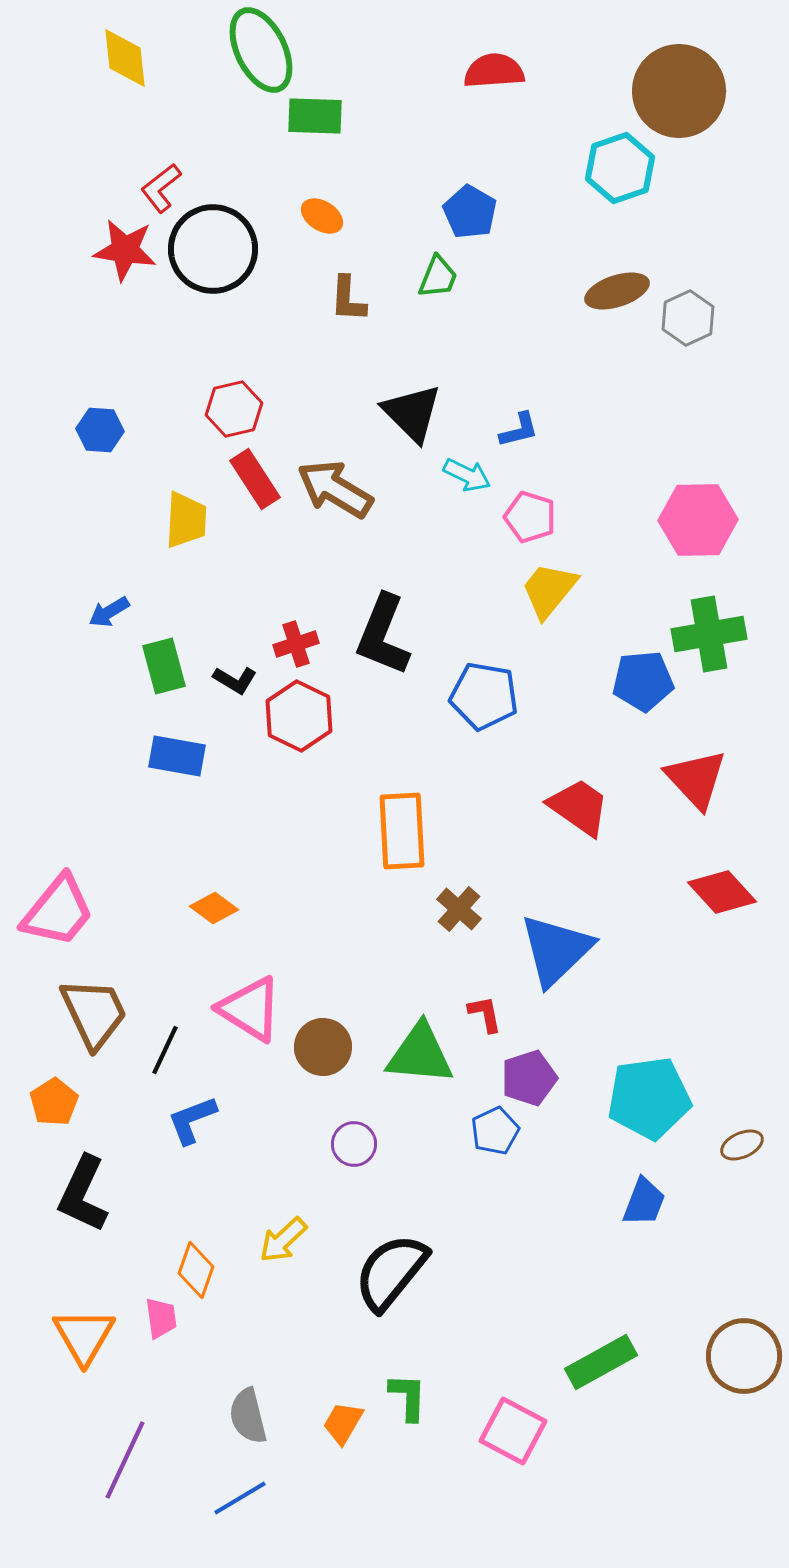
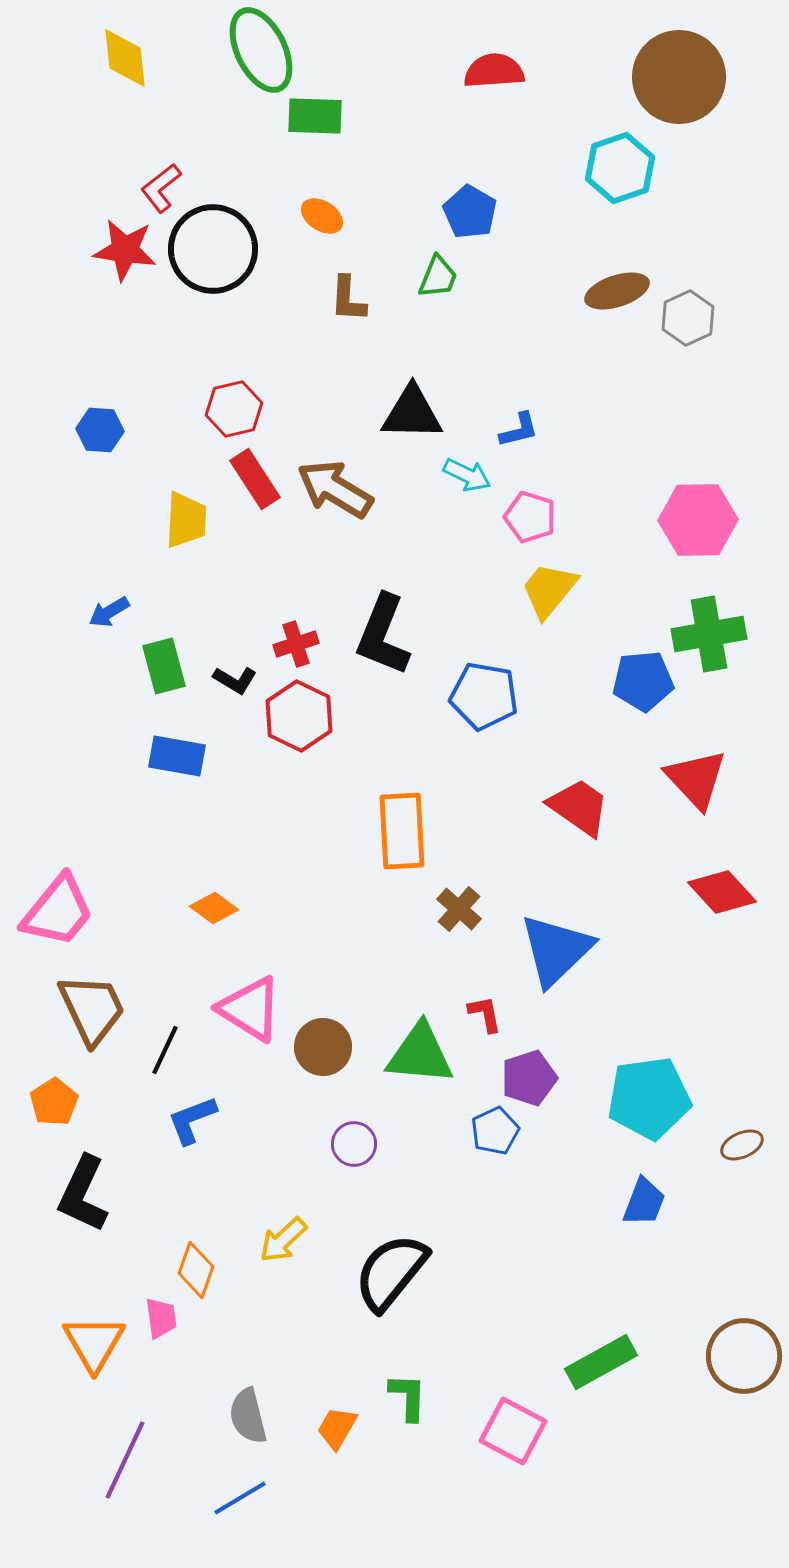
brown circle at (679, 91): moved 14 px up
black triangle at (412, 413): rotated 44 degrees counterclockwise
brown trapezoid at (94, 1013): moved 2 px left, 4 px up
orange triangle at (84, 1336): moved 10 px right, 7 px down
orange trapezoid at (343, 1423): moved 6 px left, 5 px down
